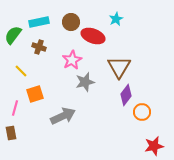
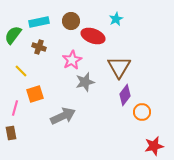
brown circle: moved 1 px up
purple diamond: moved 1 px left
